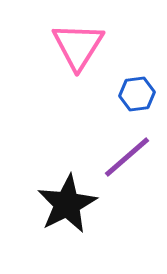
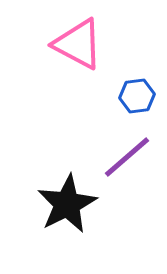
pink triangle: moved 2 px up; rotated 34 degrees counterclockwise
blue hexagon: moved 2 px down
